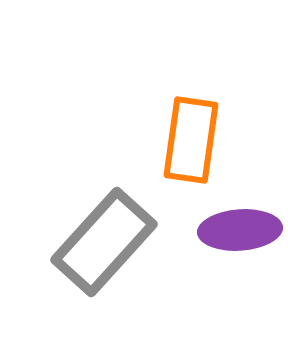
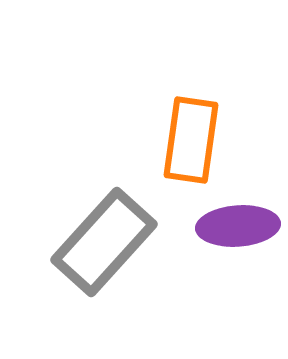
purple ellipse: moved 2 px left, 4 px up
